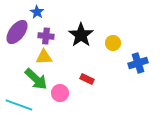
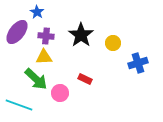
red rectangle: moved 2 px left
